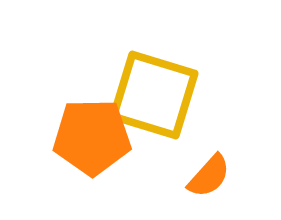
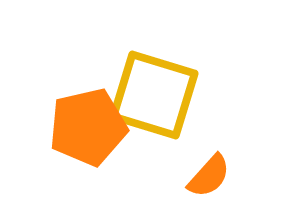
orange pentagon: moved 4 px left, 10 px up; rotated 12 degrees counterclockwise
